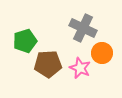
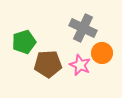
green pentagon: moved 1 px left, 1 px down
pink star: moved 3 px up
